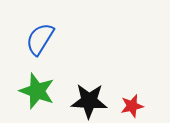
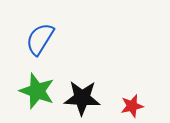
black star: moved 7 px left, 3 px up
